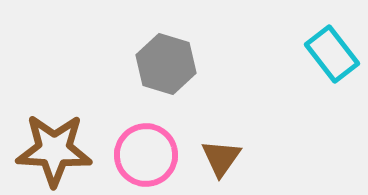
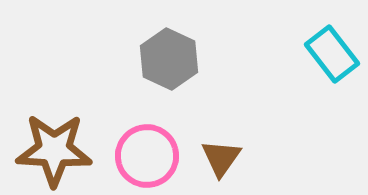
gray hexagon: moved 3 px right, 5 px up; rotated 8 degrees clockwise
pink circle: moved 1 px right, 1 px down
